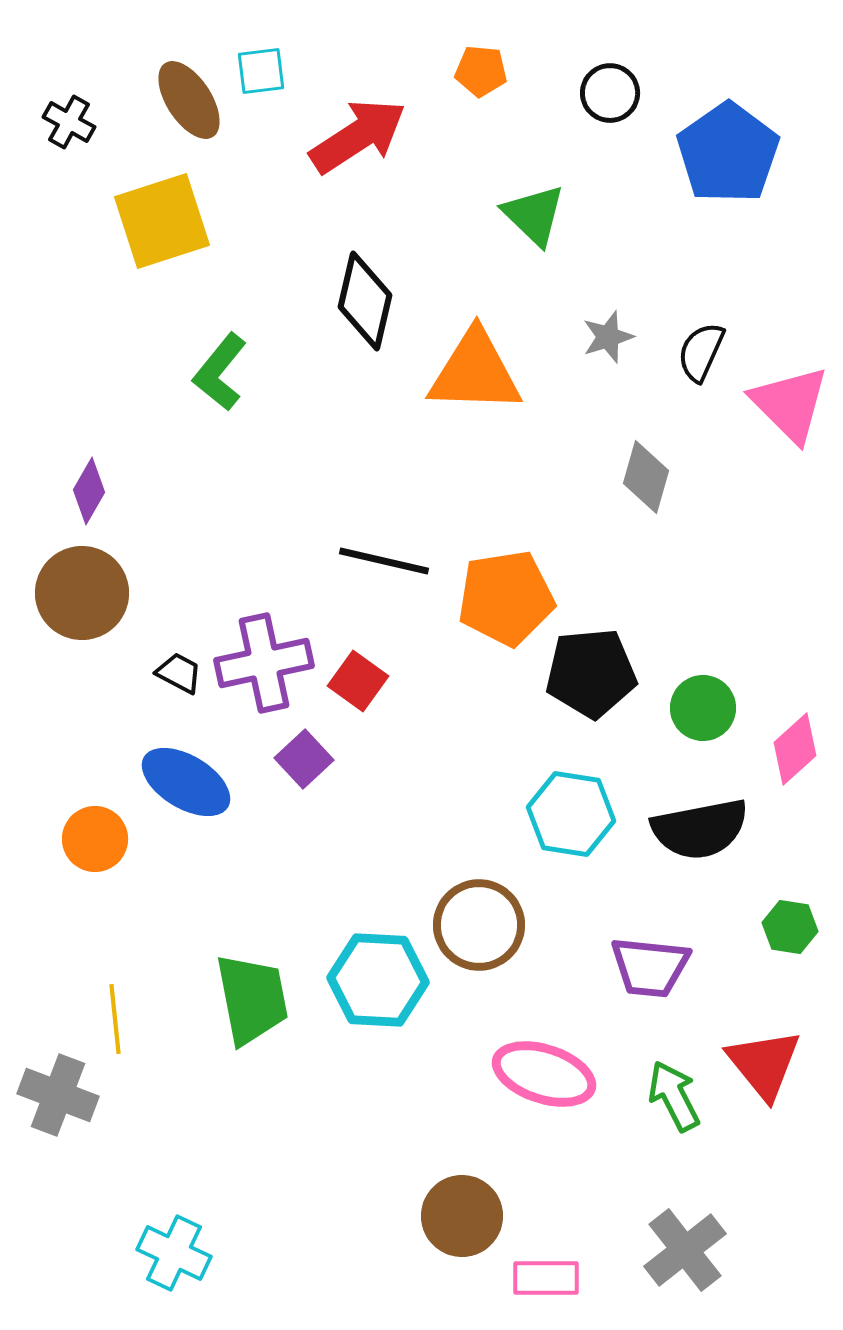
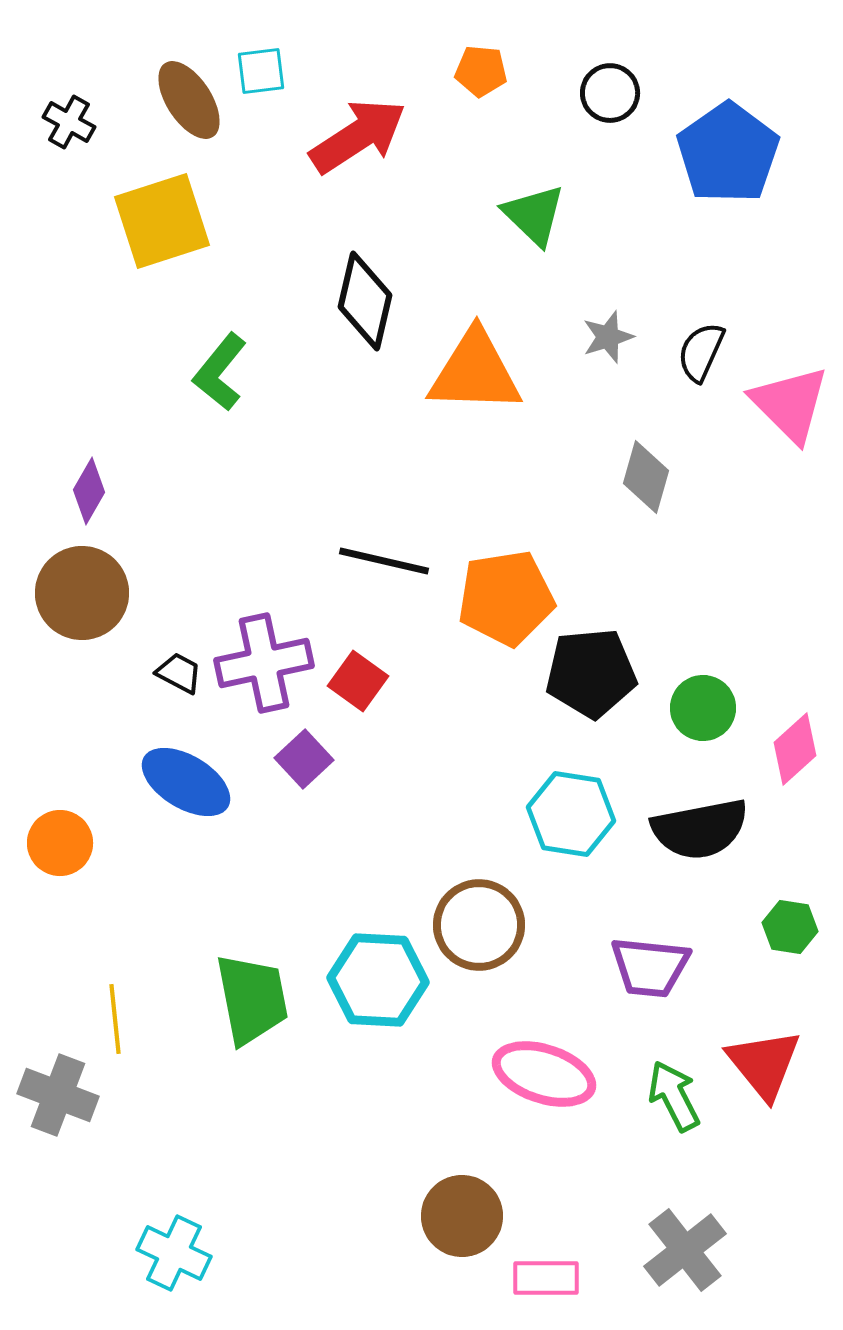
orange circle at (95, 839): moved 35 px left, 4 px down
